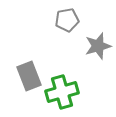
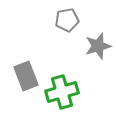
gray rectangle: moved 3 px left
